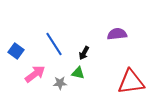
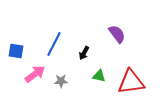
purple semicircle: rotated 60 degrees clockwise
blue line: rotated 60 degrees clockwise
blue square: rotated 28 degrees counterclockwise
green triangle: moved 21 px right, 3 px down
gray star: moved 1 px right, 2 px up
